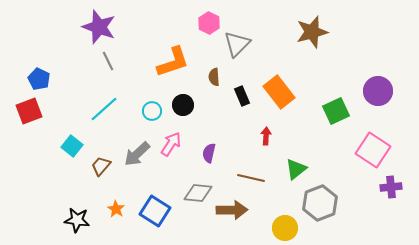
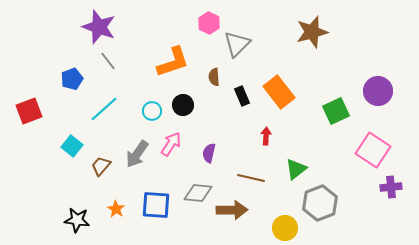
gray line: rotated 12 degrees counterclockwise
blue pentagon: moved 33 px right; rotated 25 degrees clockwise
gray arrow: rotated 12 degrees counterclockwise
blue square: moved 1 px right, 6 px up; rotated 28 degrees counterclockwise
